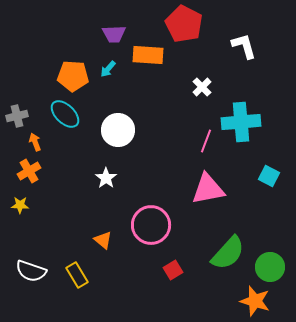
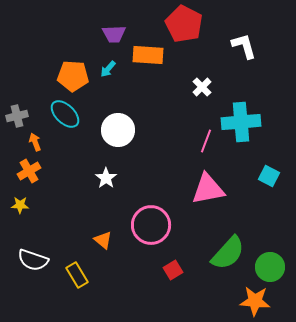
white semicircle: moved 2 px right, 11 px up
orange star: rotated 12 degrees counterclockwise
